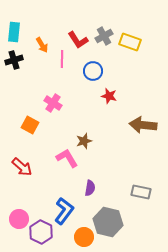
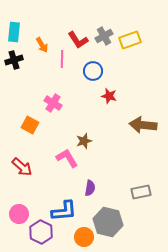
yellow rectangle: moved 2 px up; rotated 40 degrees counterclockwise
gray rectangle: rotated 24 degrees counterclockwise
blue L-shape: rotated 48 degrees clockwise
pink circle: moved 5 px up
